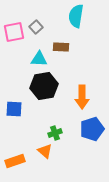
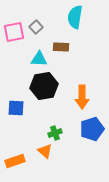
cyan semicircle: moved 1 px left, 1 px down
blue square: moved 2 px right, 1 px up
